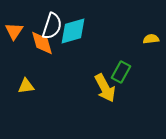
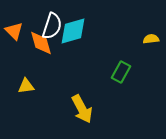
orange triangle: rotated 18 degrees counterclockwise
orange diamond: moved 1 px left
yellow arrow: moved 23 px left, 21 px down
